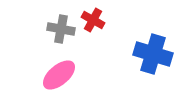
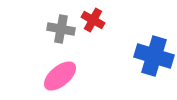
blue cross: moved 1 px right, 2 px down
pink ellipse: moved 1 px right, 1 px down
